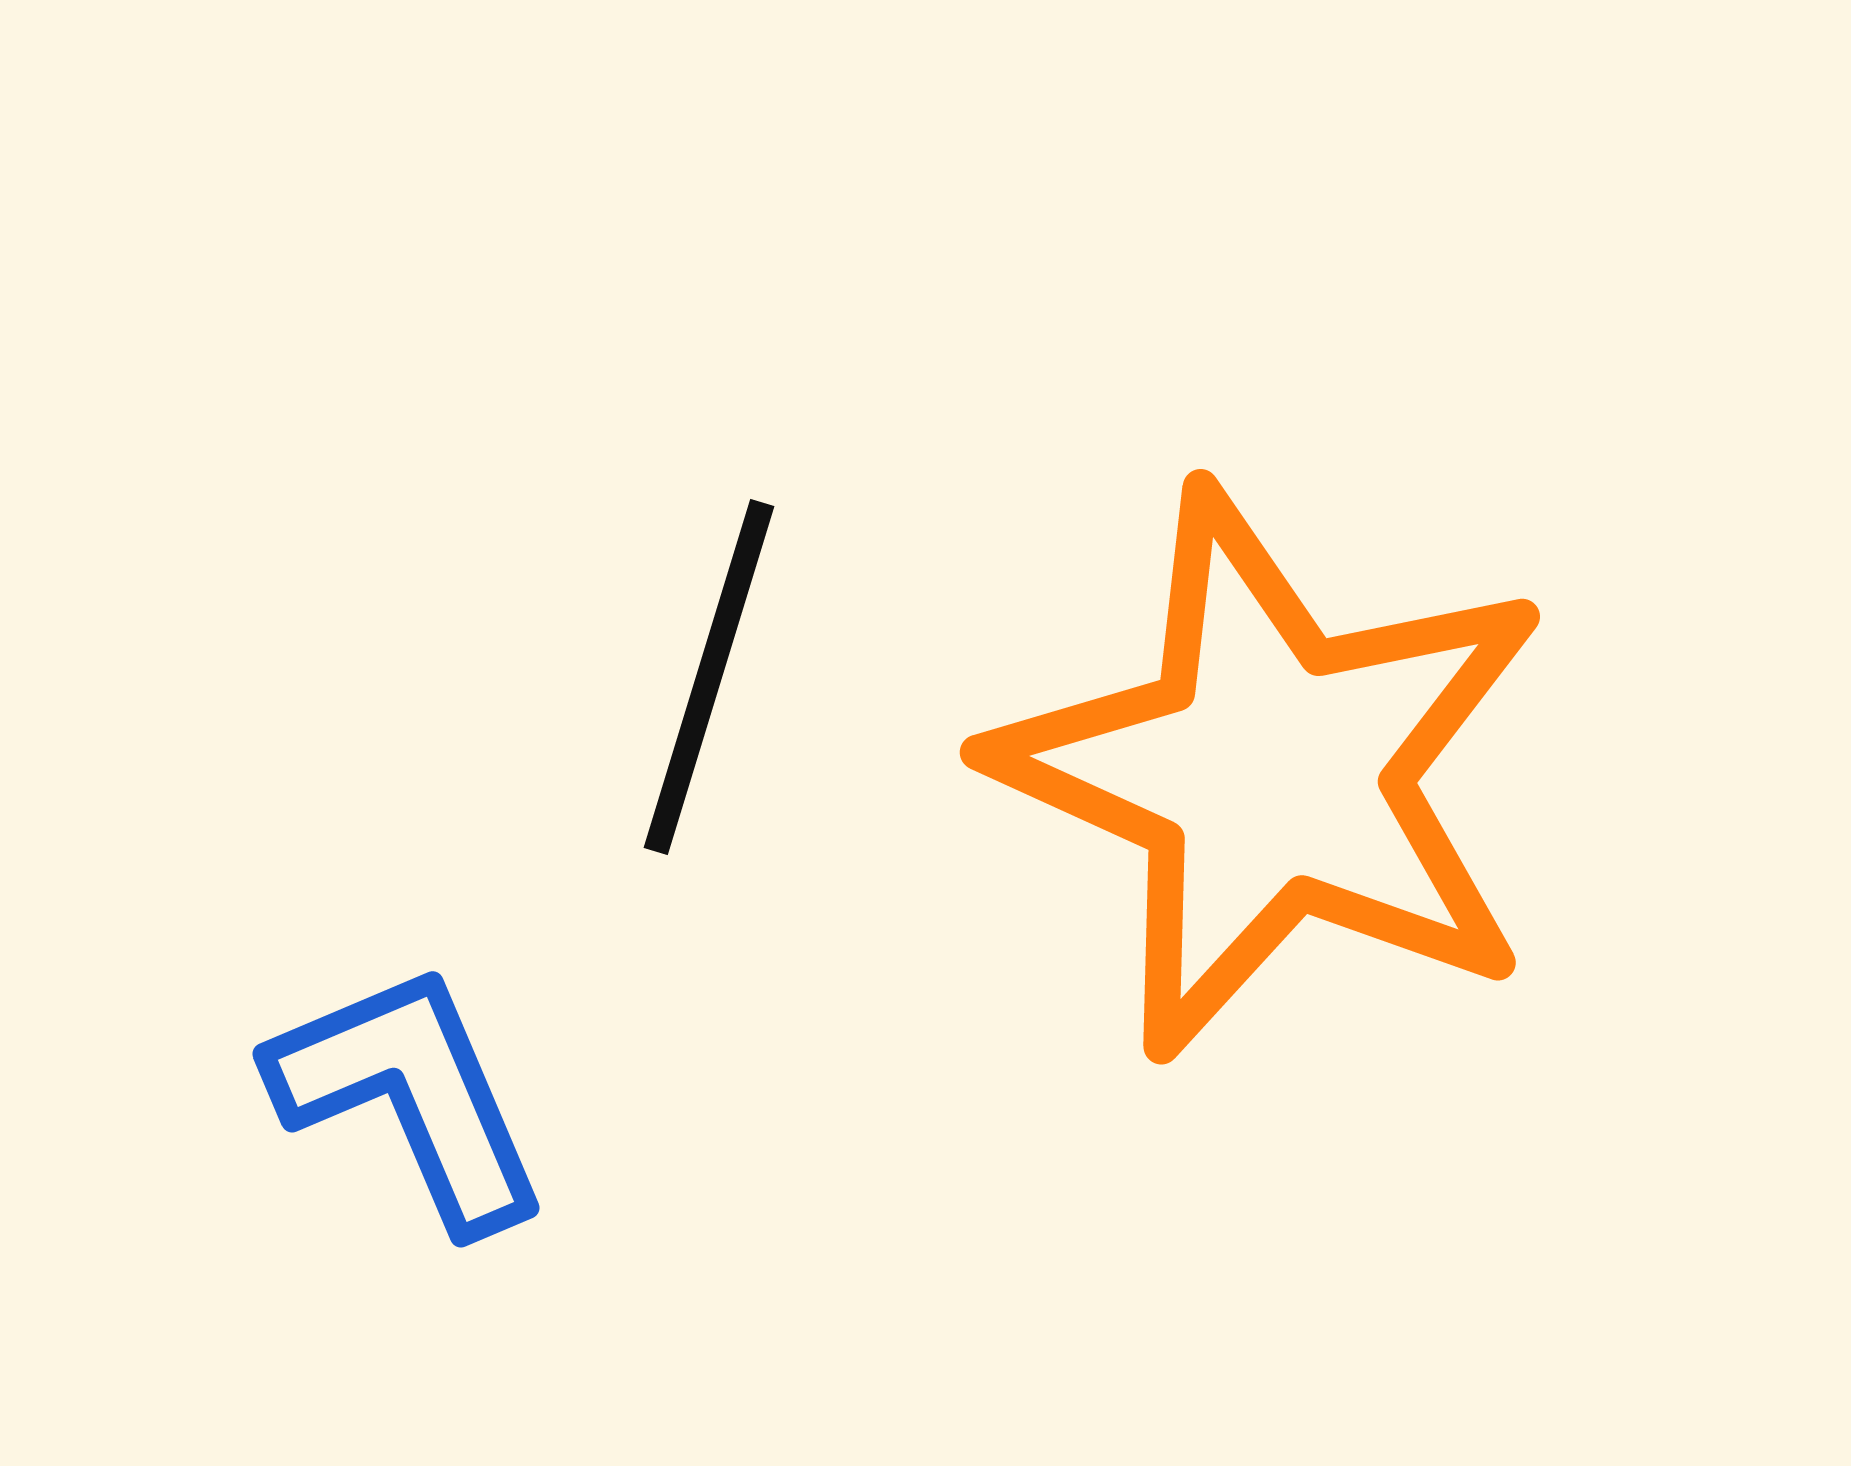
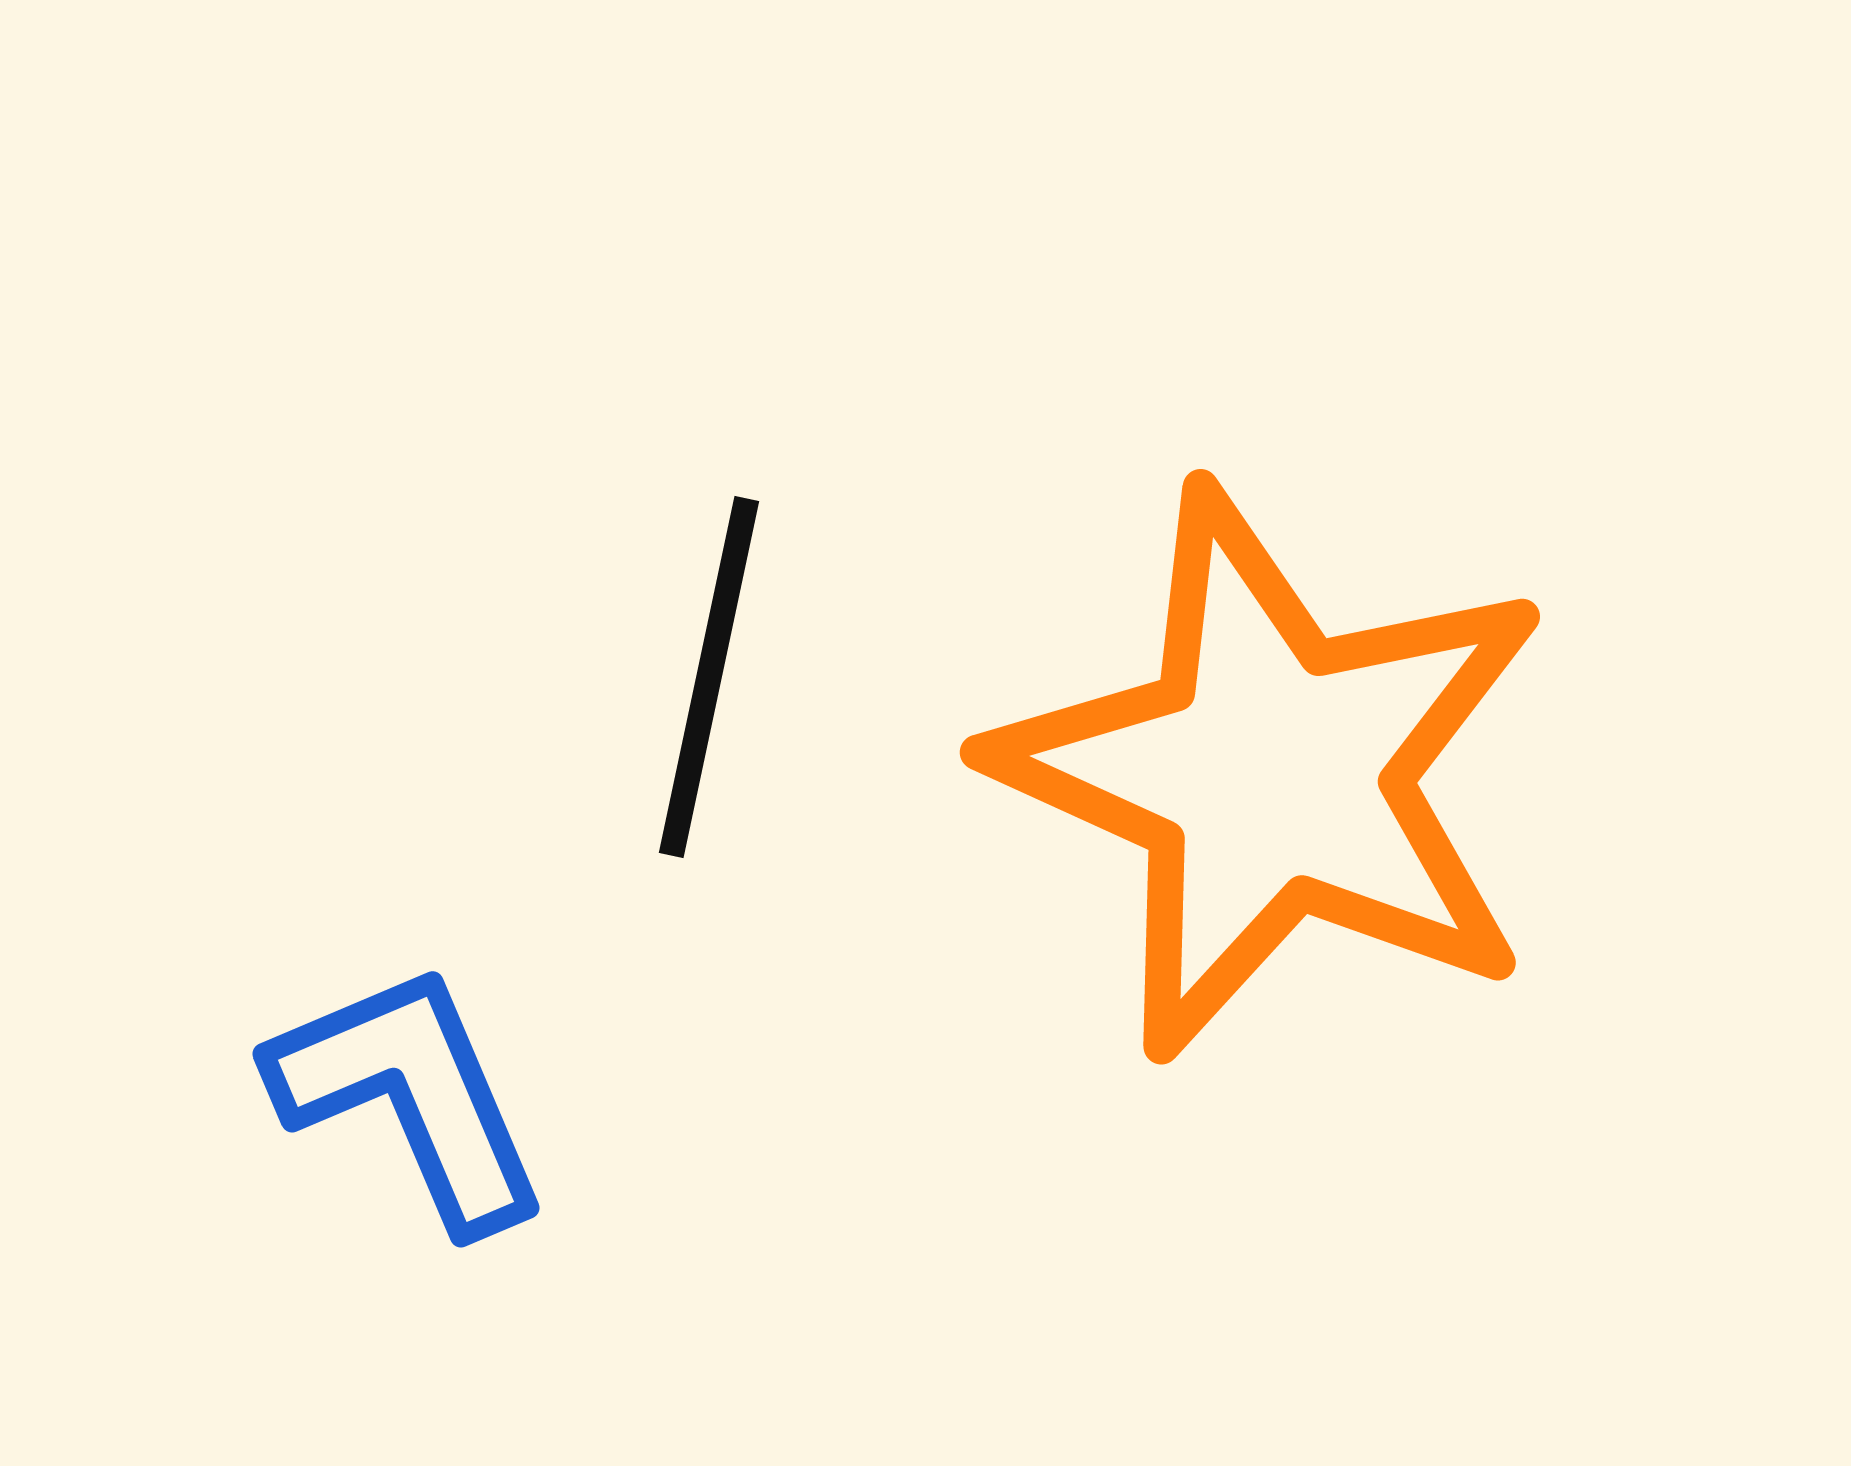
black line: rotated 5 degrees counterclockwise
